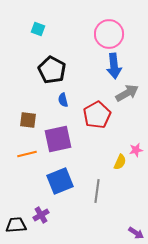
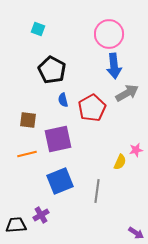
red pentagon: moved 5 px left, 7 px up
